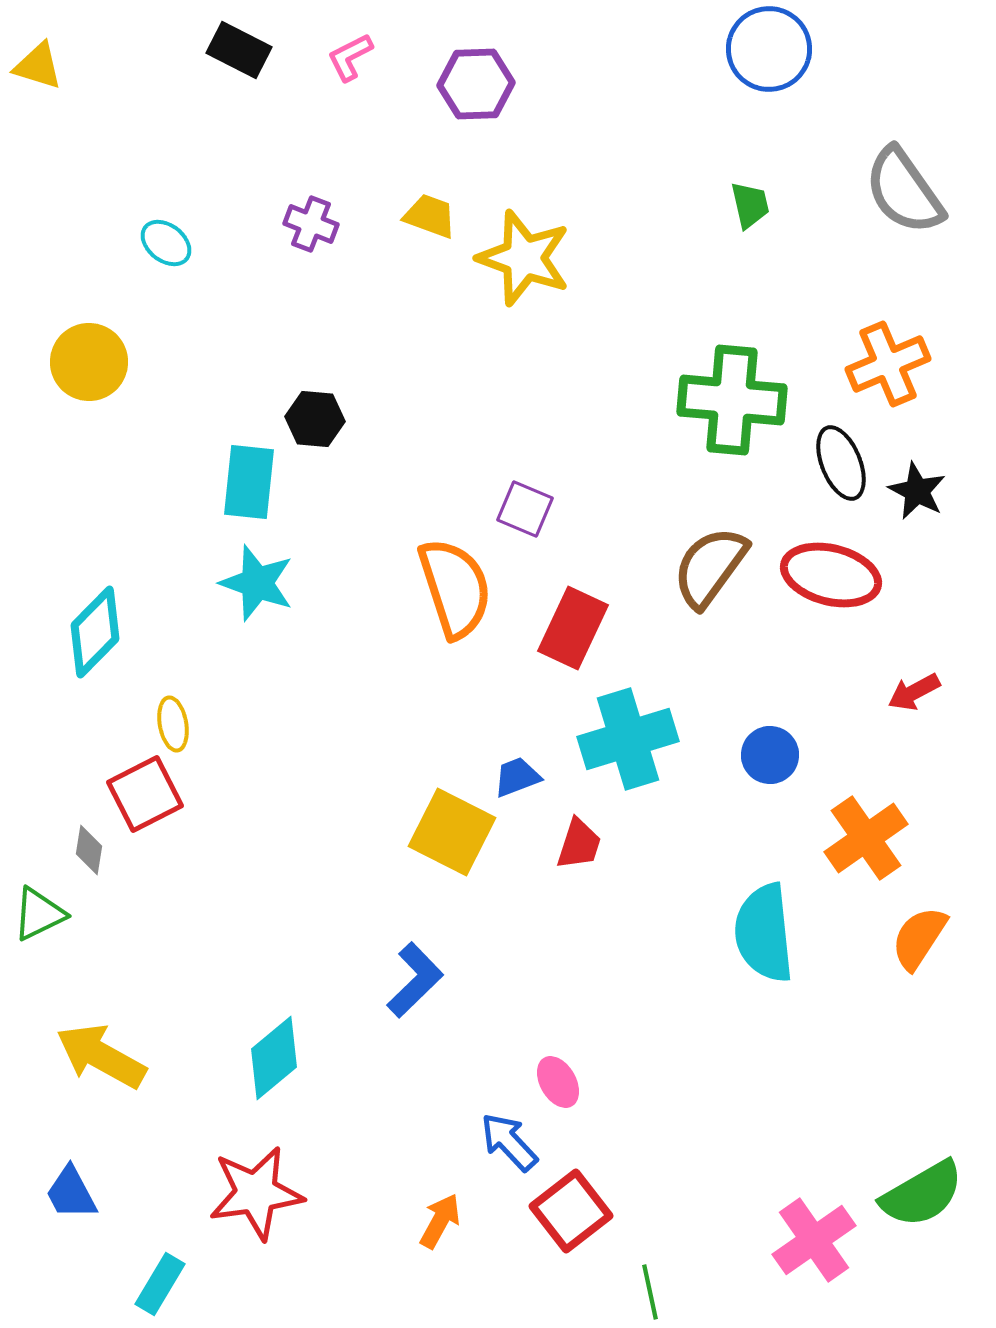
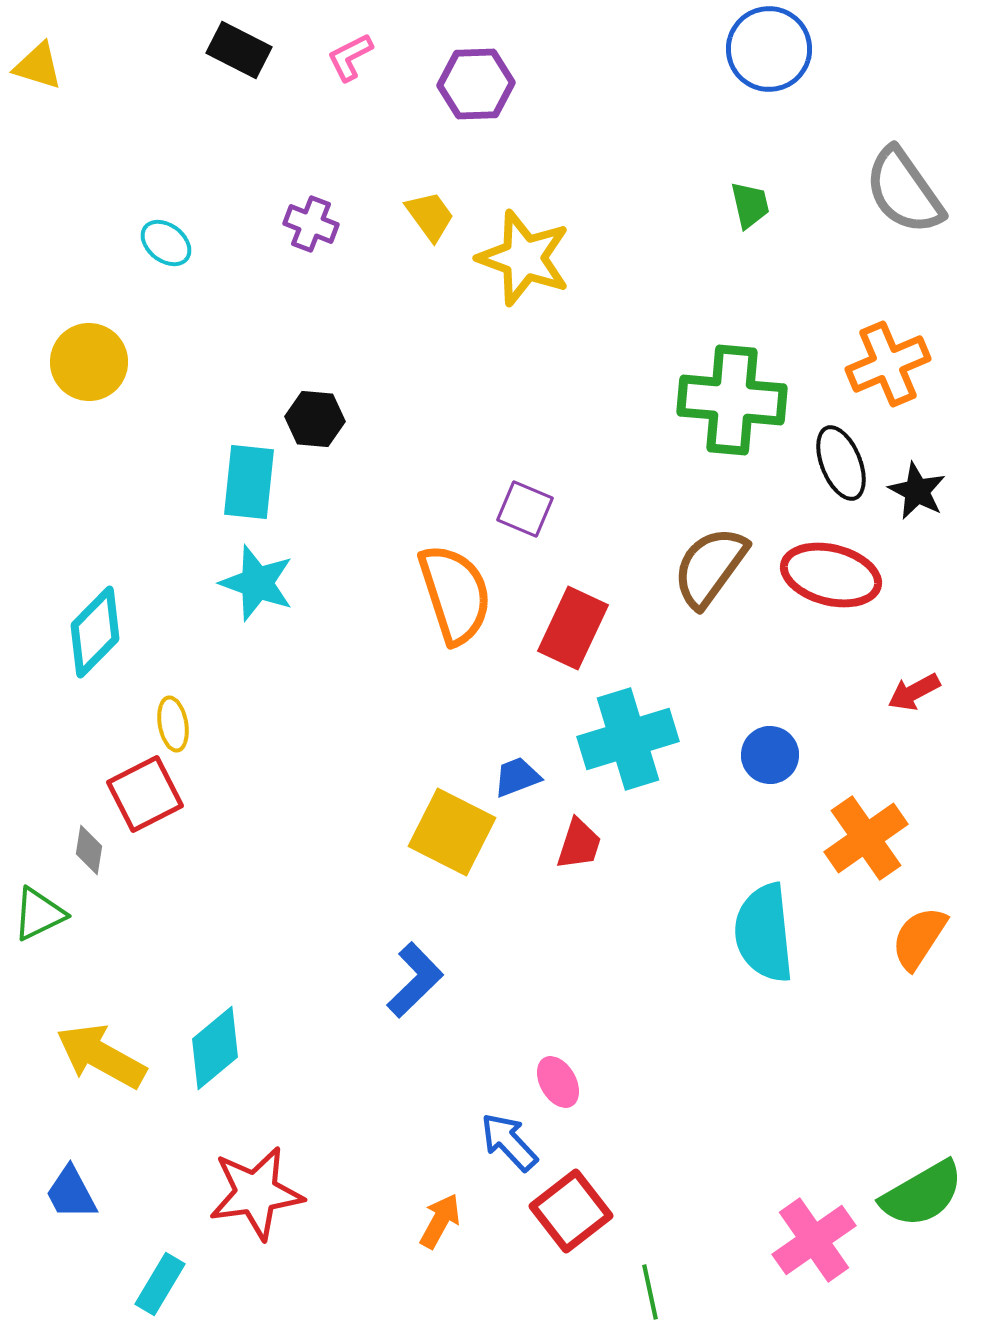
yellow trapezoid at (430, 216): rotated 34 degrees clockwise
orange semicircle at (455, 588): moved 6 px down
cyan diamond at (274, 1058): moved 59 px left, 10 px up
